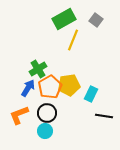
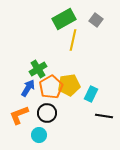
yellow line: rotated 10 degrees counterclockwise
orange pentagon: moved 1 px right
cyan circle: moved 6 px left, 4 px down
